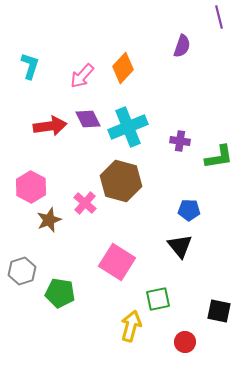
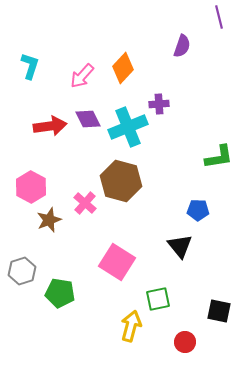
purple cross: moved 21 px left, 37 px up; rotated 12 degrees counterclockwise
blue pentagon: moved 9 px right
